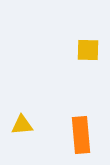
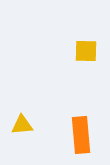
yellow square: moved 2 px left, 1 px down
